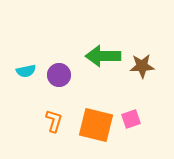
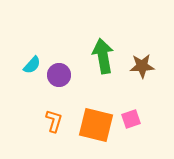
green arrow: rotated 80 degrees clockwise
cyan semicircle: moved 6 px right, 6 px up; rotated 36 degrees counterclockwise
